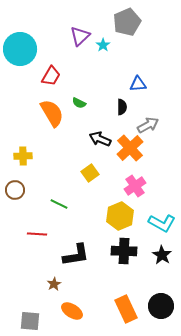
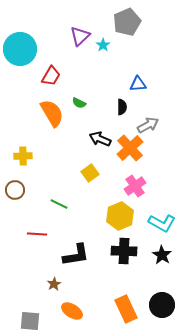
black circle: moved 1 px right, 1 px up
